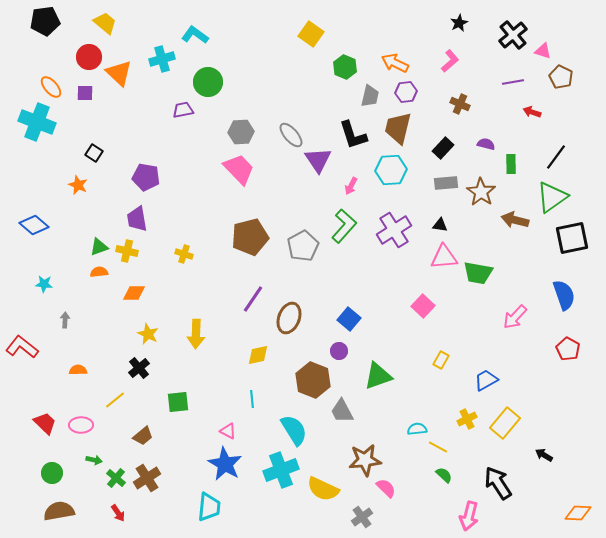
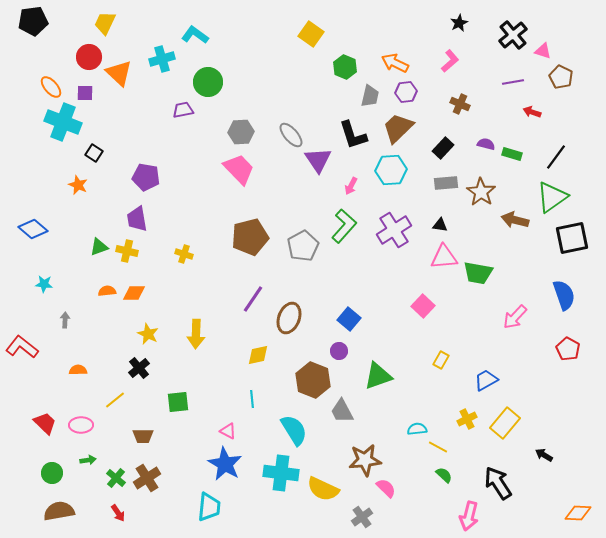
black pentagon at (45, 21): moved 12 px left
yellow trapezoid at (105, 23): rotated 105 degrees counterclockwise
cyan cross at (37, 122): moved 26 px right
brown trapezoid at (398, 128): rotated 32 degrees clockwise
green rectangle at (511, 164): moved 1 px right, 10 px up; rotated 72 degrees counterclockwise
blue diamond at (34, 225): moved 1 px left, 4 px down
orange semicircle at (99, 272): moved 8 px right, 19 px down
brown trapezoid at (143, 436): rotated 40 degrees clockwise
green arrow at (94, 460): moved 6 px left; rotated 21 degrees counterclockwise
cyan cross at (281, 470): moved 3 px down; rotated 28 degrees clockwise
